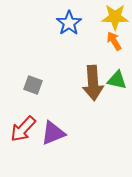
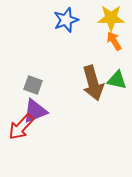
yellow star: moved 4 px left, 1 px down
blue star: moved 3 px left, 3 px up; rotated 15 degrees clockwise
brown arrow: rotated 12 degrees counterclockwise
red arrow: moved 2 px left, 2 px up
purple triangle: moved 18 px left, 22 px up
